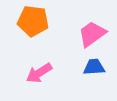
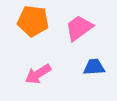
pink trapezoid: moved 13 px left, 6 px up
pink arrow: moved 1 px left, 1 px down
